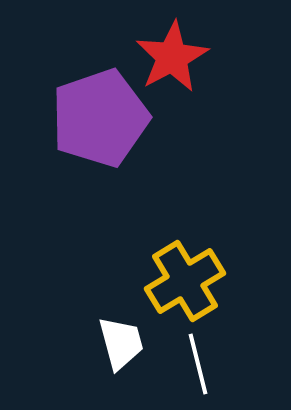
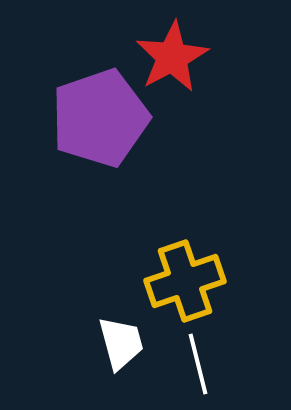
yellow cross: rotated 12 degrees clockwise
